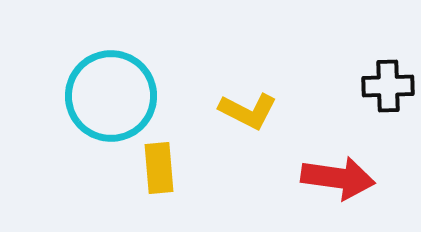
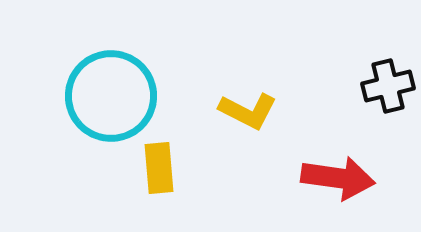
black cross: rotated 12 degrees counterclockwise
